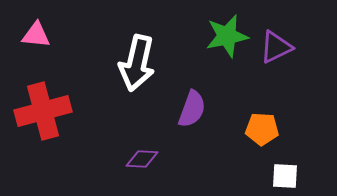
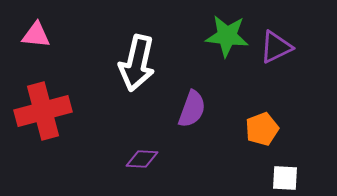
green star: rotated 18 degrees clockwise
orange pentagon: rotated 24 degrees counterclockwise
white square: moved 2 px down
